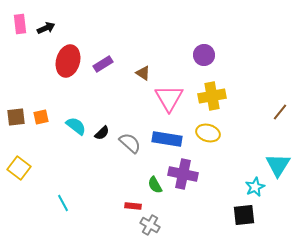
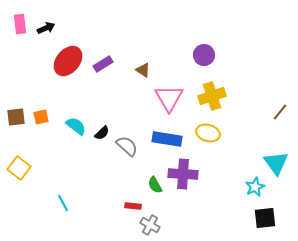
red ellipse: rotated 24 degrees clockwise
brown triangle: moved 3 px up
yellow cross: rotated 8 degrees counterclockwise
gray semicircle: moved 3 px left, 3 px down
cyan triangle: moved 2 px left, 2 px up; rotated 8 degrees counterclockwise
purple cross: rotated 8 degrees counterclockwise
black square: moved 21 px right, 3 px down
